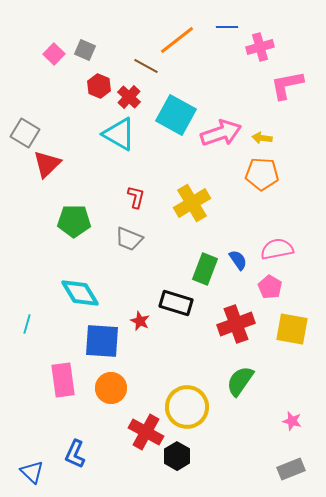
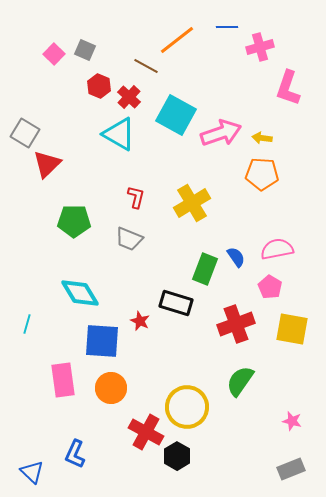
pink L-shape at (287, 85): moved 1 px right, 3 px down; rotated 60 degrees counterclockwise
blue semicircle at (238, 260): moved 2 px left, 3 px up
